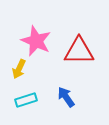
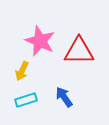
pink star: moved 4 px right
yellow arrow: moved 3 px right, 2 px down
blue arrow: moved 2 px left
